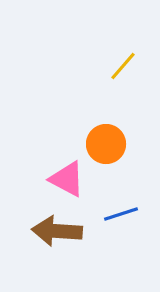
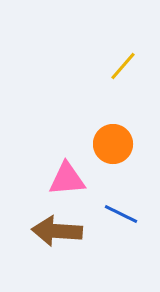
orange circle: moved 7 px right
pink triangle: rotated 33 degrees counterclockwise
blue line: rotated 44 degrees clockwise
